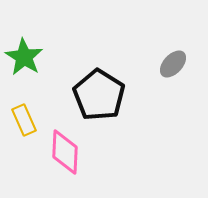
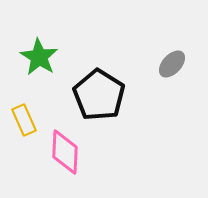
green star: moved 15 px right
gray ellipse: moved 1 px left
